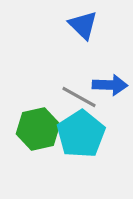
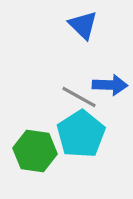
green hexagon: moved 3 px left, 22 px down; rotated 21 degrees clockwise
